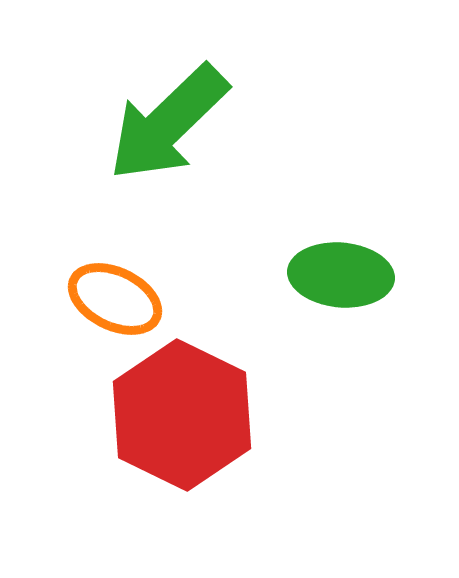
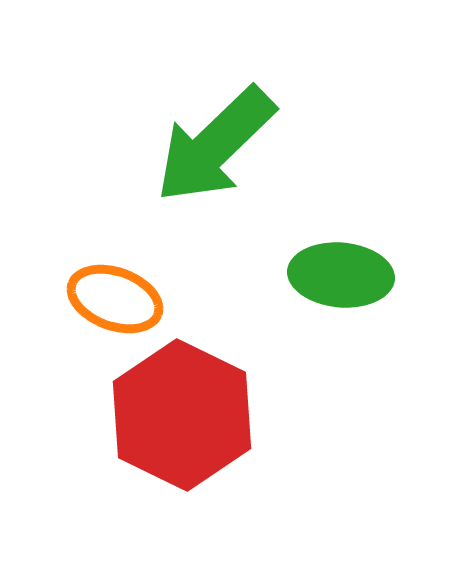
green arrow: moved 47 px right, 22 px down
orange ellipse: rotated 6 degrees counterclockwise
